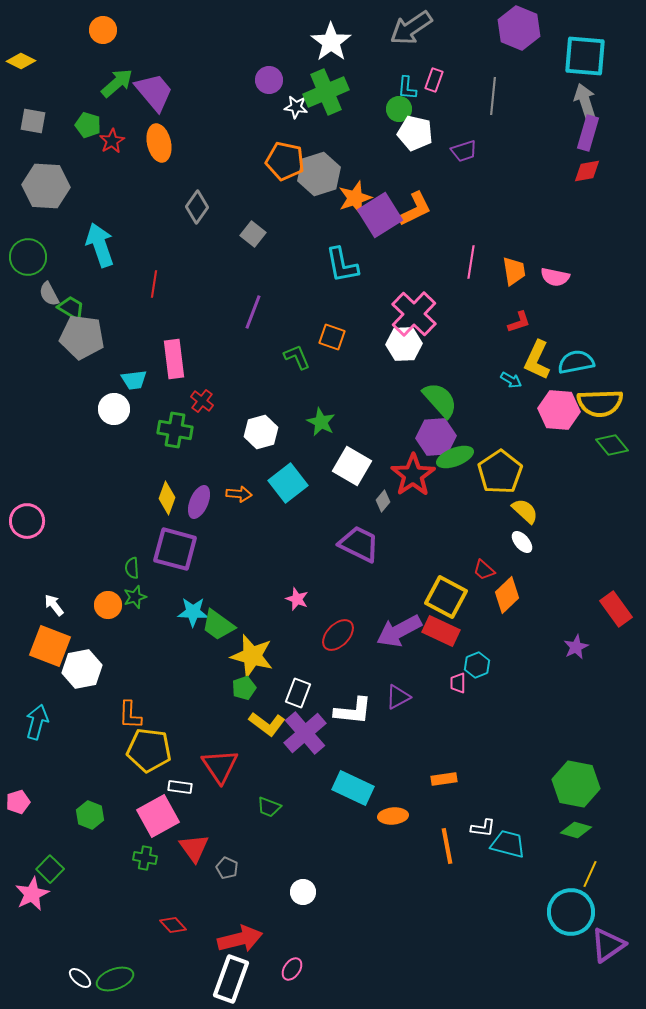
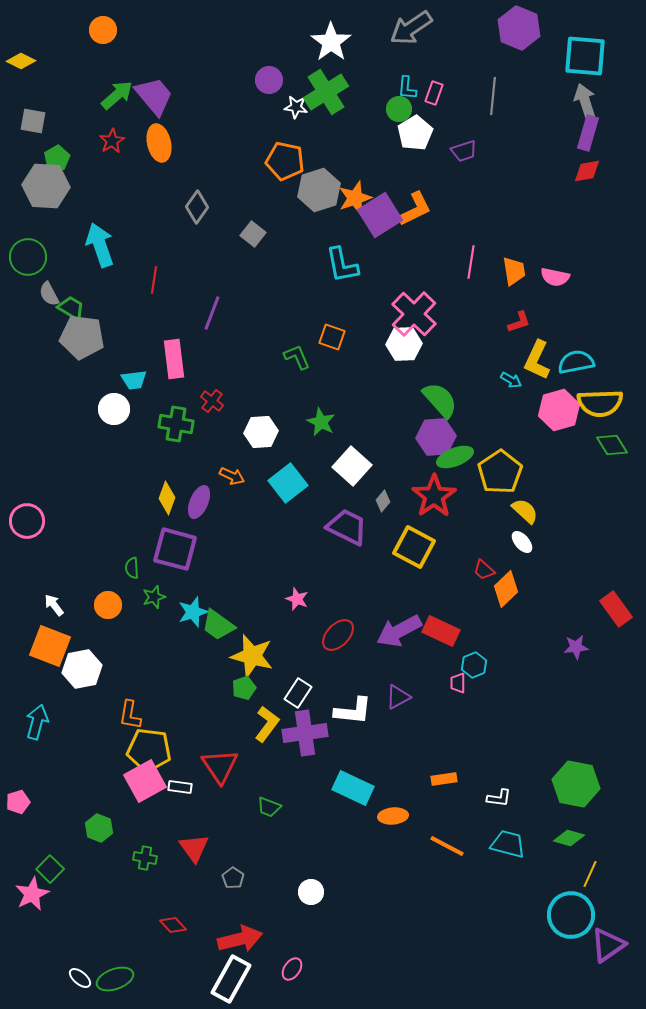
pink rectangle at (434, 80): moved 13 px down
green arrow at (117, 83): moved 12 px down
purple trapezoid at (154, 92): moved 4 px down
green cross at (326, 92): rotated 9 degrees counterclockwise
green pentagon at (88, 125): moved 31 px left, 33 px down; rotated 25 degrees clockwise
white pentagon at (415, 133): rotated 28 degrees clockwise
gray hexagon at (319, 174): moved 16 px down
red line at (154, 284): moved 4 px up
purple line at (253, 312): moved 41 px left, 1 px down
red cross at (202, 401): moved 10 px right
pink hexagon at (559, 410): rotated 21 degrees counterclockwise
green cross at (175, 430): moved 1 px right, 6 px up
white hexagon at (261, 432): rotated 12 degrees clockwise
green diamond at (612, 445): rotated 8 degrees clockwise
white square at (352, 466): rotated 12 degrees clockwise
red star at (413, 475): moved 21 px right, 21 px down
orange arrow at (239, 494): moved 7 px left, 18 px up; rotated 20 degrees clockwise
purple trapezoid at (359, 544): moved 12 px left, 17 px up
orange diamond at (507, 595): moved 1 px left, 6 px up
green star at (135, 597): moved 19 px right
yellow square at (446, 597): moved 32 px left, 50 px up
cyan star at (193, 612): rotated 20 degrees counterclockwise
purple star at (576, 647): rotated 20 degrees clockwise
cyan hexagon at (477, 665): moved 3 px left
white rectangle at (298, 693): rotated 12 degrees clockwise
orange L-shape at (130, 715): rotated 8 degrees clockwise
yellow L-shape at (267, 724): rotated 90 degrees counterclockwise
purple cross at (305, 733): rotated 33 degrees clockwise
green hexagon at (90, 815): moved 9 px right, 13 px down
pink square at (158, 816): moved 13 px left, 35 px up
white L-shape at (483, 828): moved 16 px right, 30 px up
green diamond at (576, 830): moved 7 px left, 8 px down
orange line at (447, 846): rotated 51 degrees counterclockwise
gray pentagon at (227, 868): moved 6 px right, 10 px down; rotated 10 degrees clockwise
white circle at (303, 892): moved 8 px right
cyan circle at (571, 912): moved 3 px down
white rectangle at (231, 979): rotated 9 degrees clockwise
